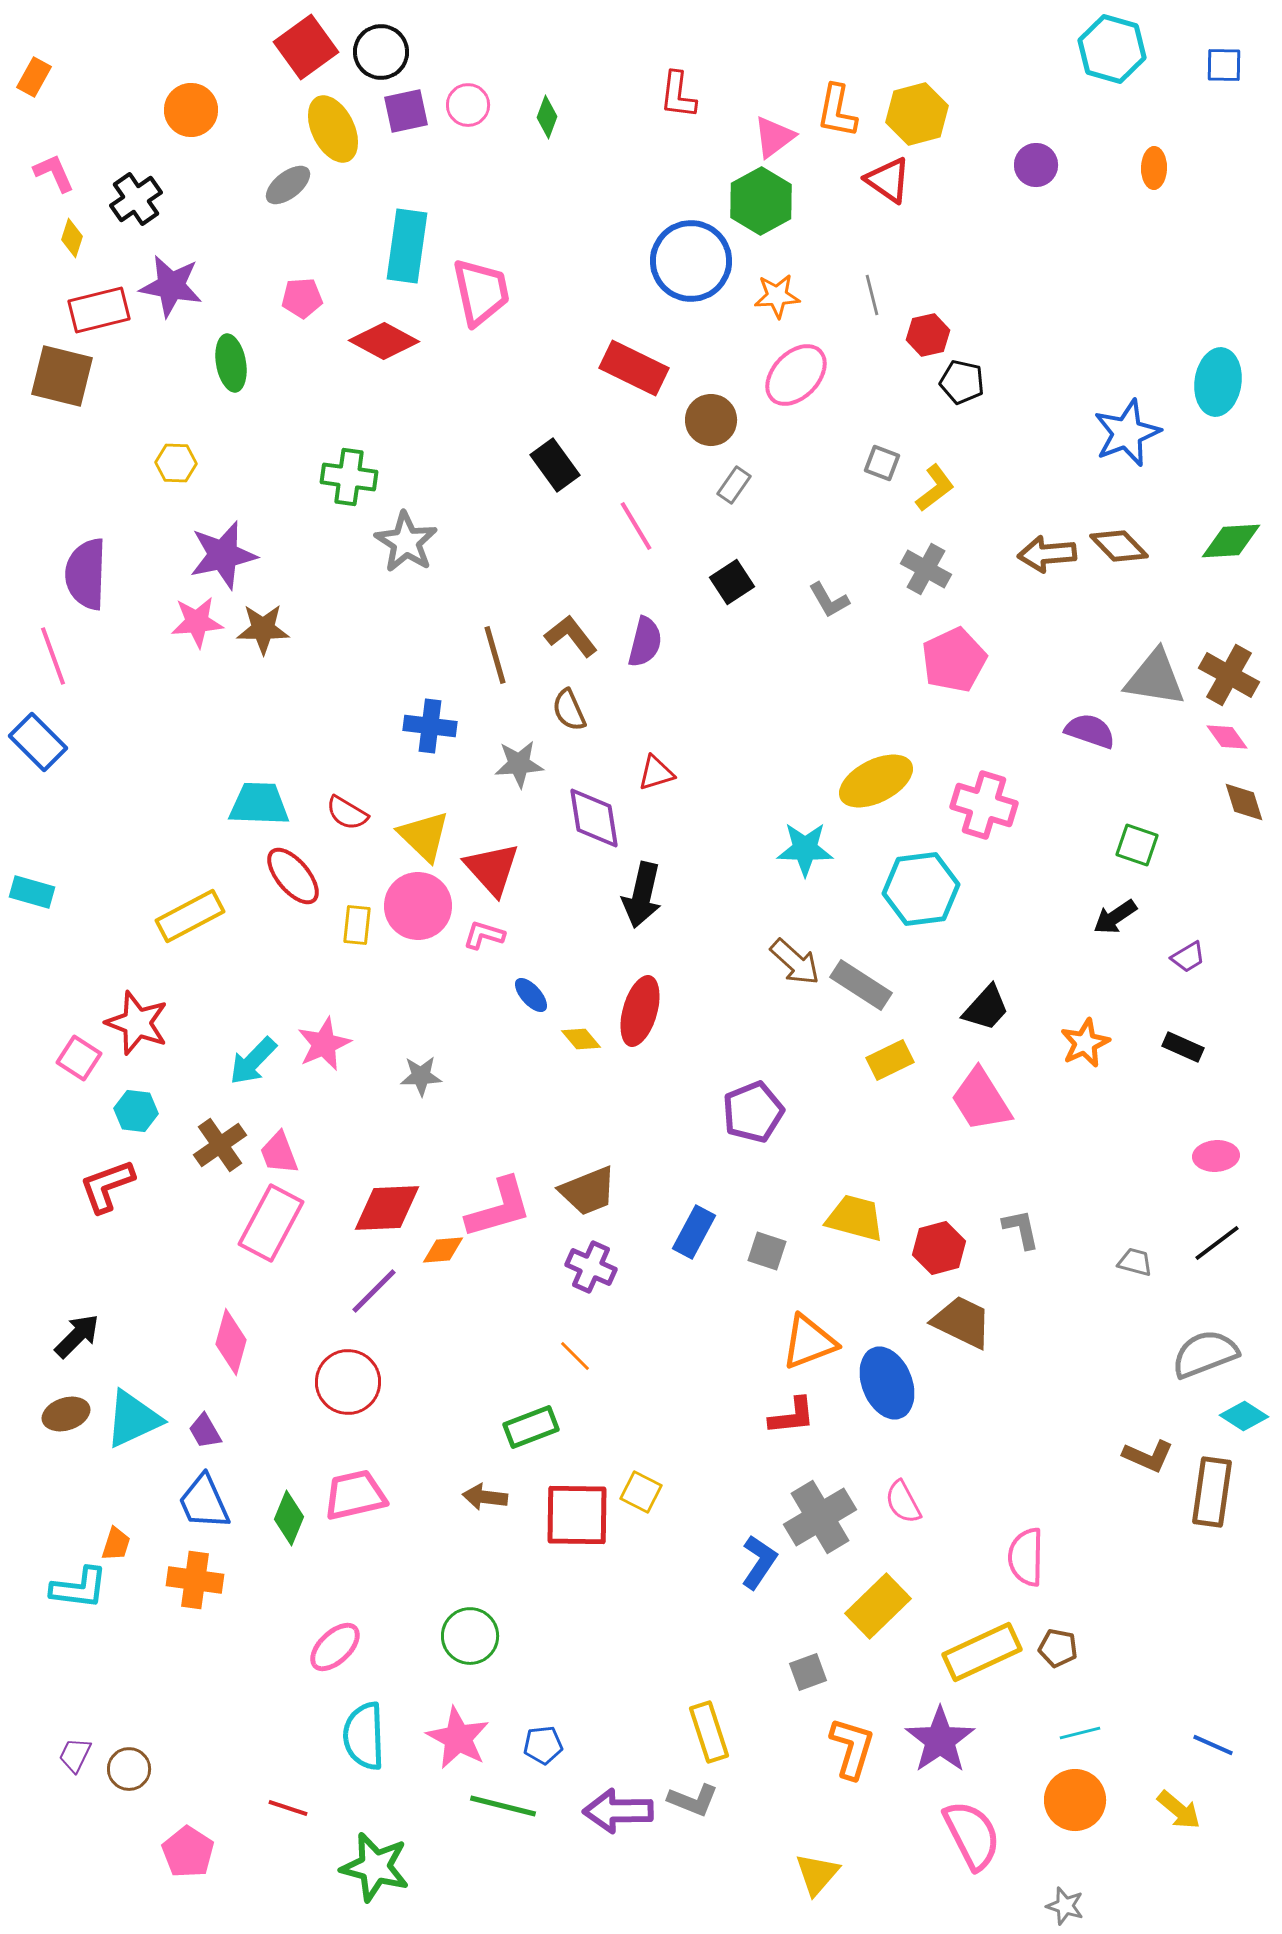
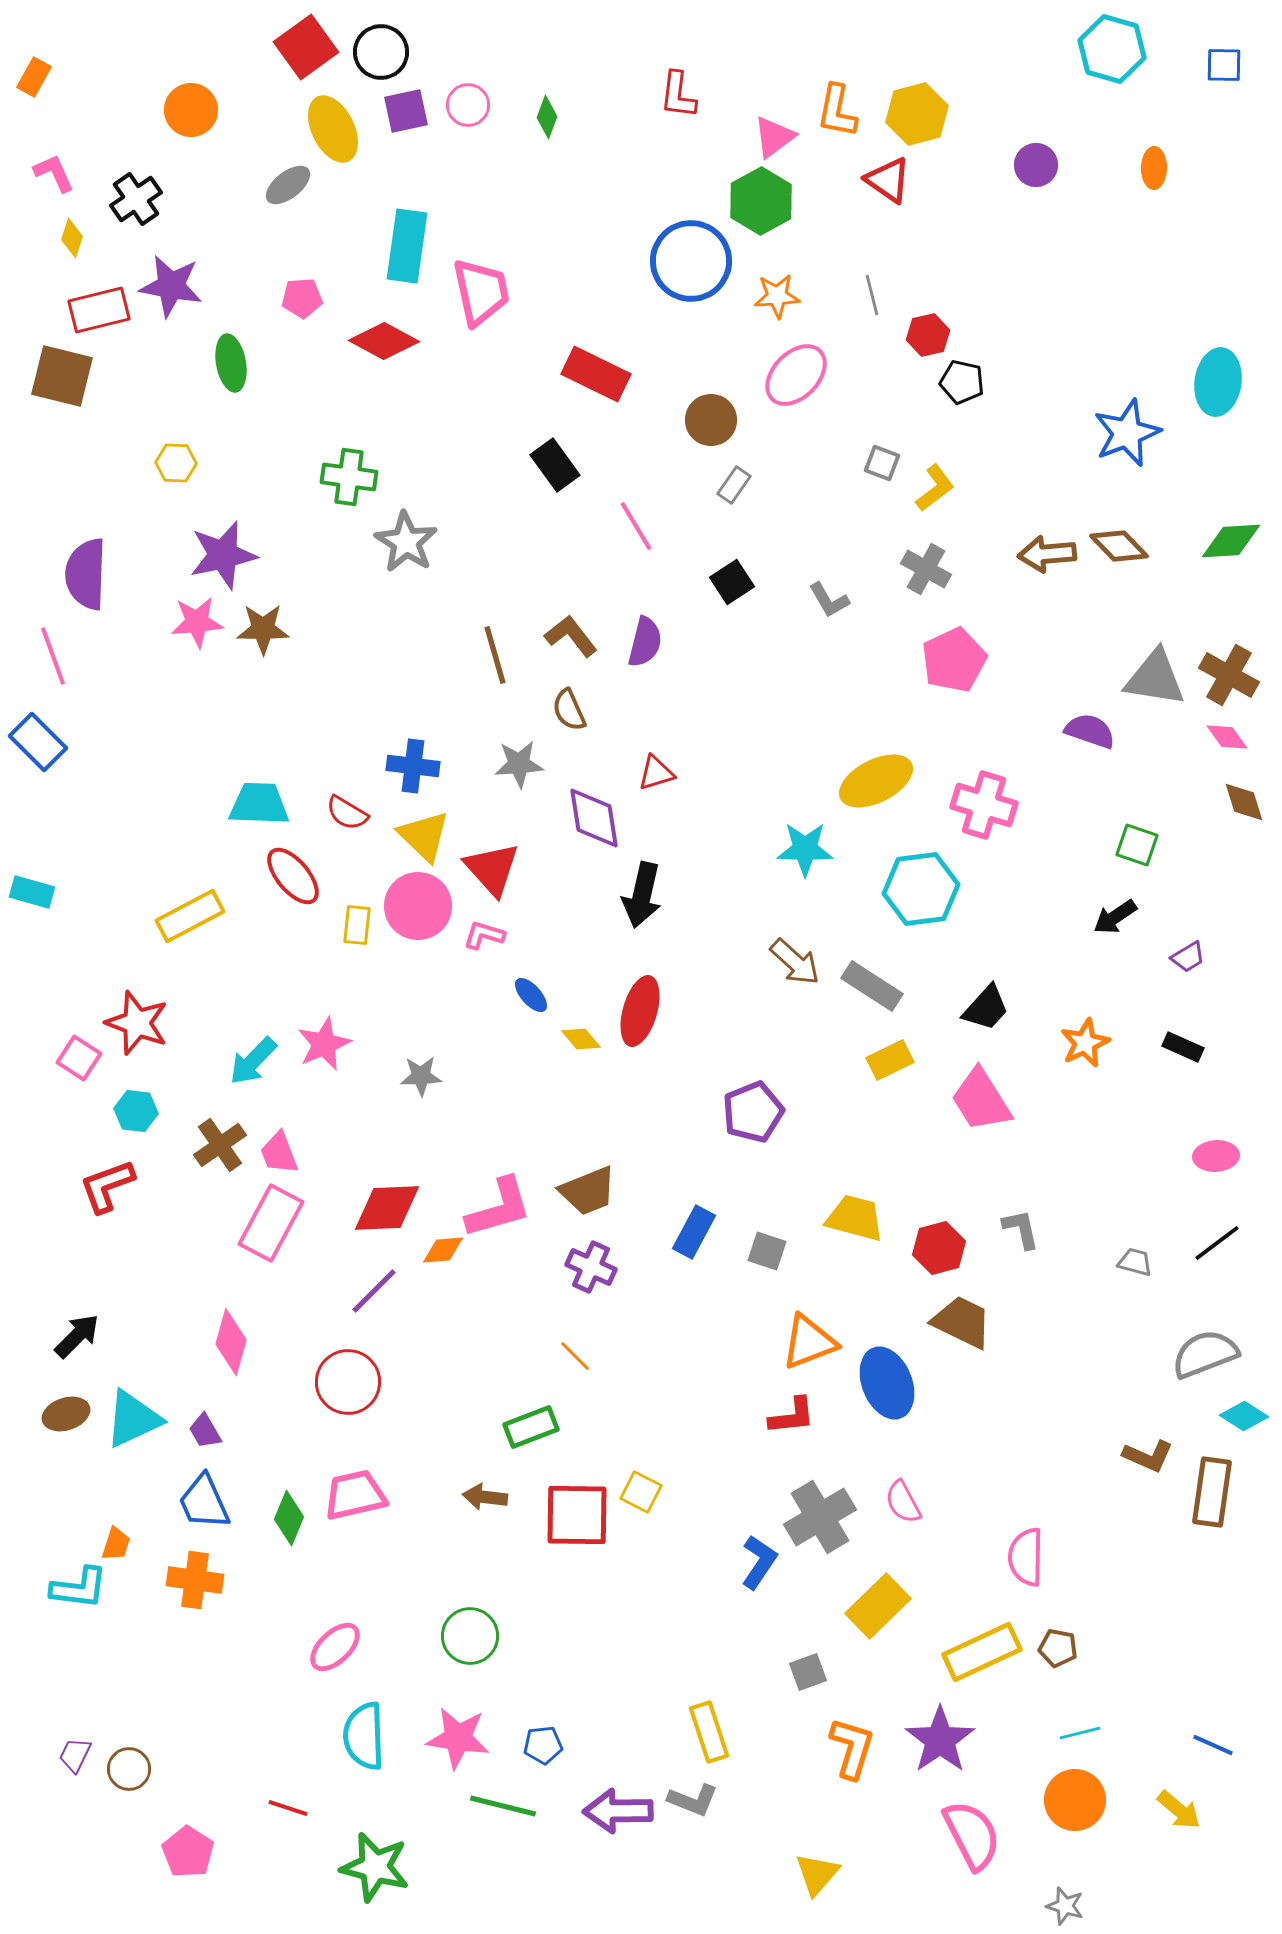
red rectangle at (634, 368): moved 38 px left, 6 px down
blue cross at (430, 726): moved 17 px left, 40 px down
gray rectangle at (861, 985): moved 11 px right, 1 px down
pink star at (458, 1738): rotated 20 degrees counterclockwise
